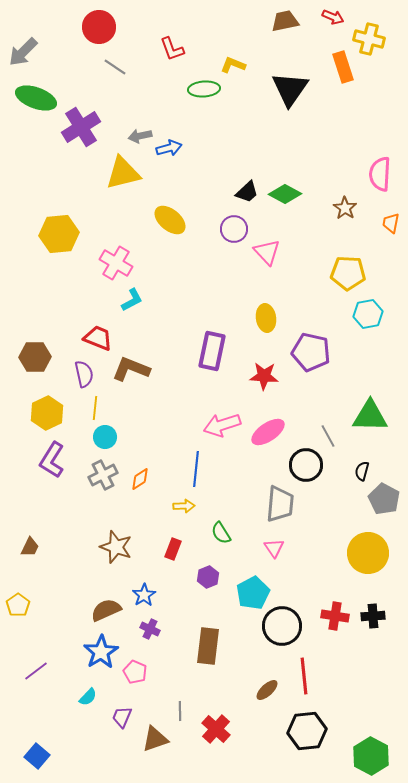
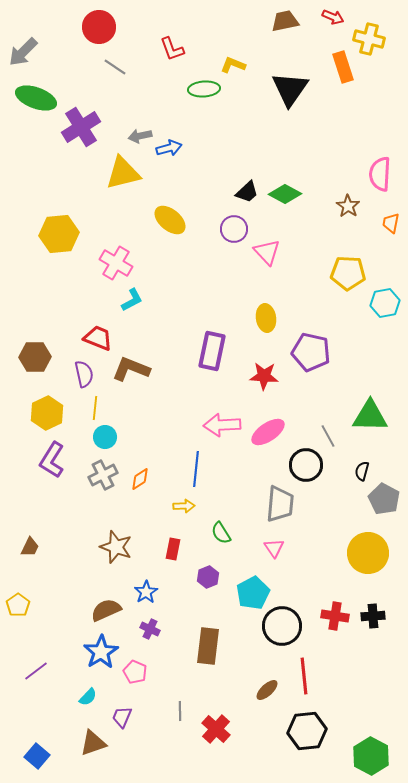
brown star at (345, 208): moved 3 px right, 2 px up
cyan hexagon at (368, 314): moved 17 px right, 11 px up
pink arrow at (222, 425): rotated 15 degrees clockwise
red rectangle at (173, 549): rotated 10 degrees counterclockwise
blue star at (144, 595): moved 2 px right, 3 px up
brown triangle at (155, 739): moved 62 px left, 4 px down
